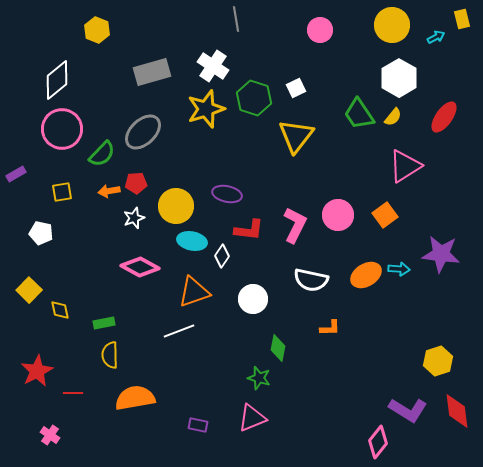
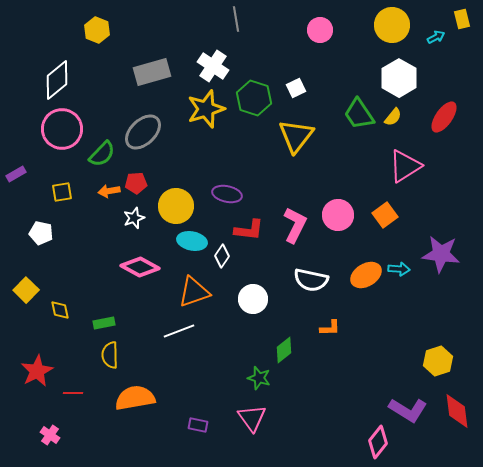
yellow square at (29, 290): moved 3 px left
green diamond at (278, 348): moved 6 px right, 2 px down; rotated 40 degrees clockwise
pink triangle at (252, 418): rotated 44 degrees counterclockwise
